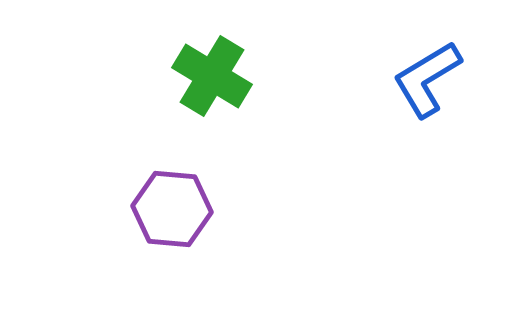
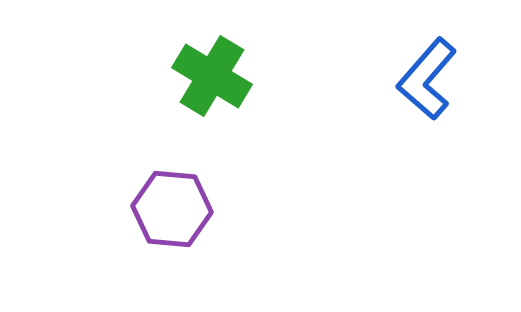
blue L-shape: rotated 18 degrees counterclockwise
